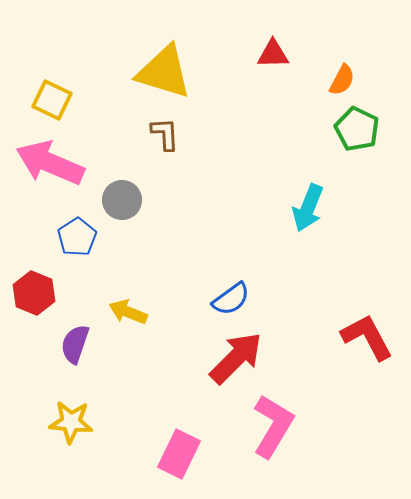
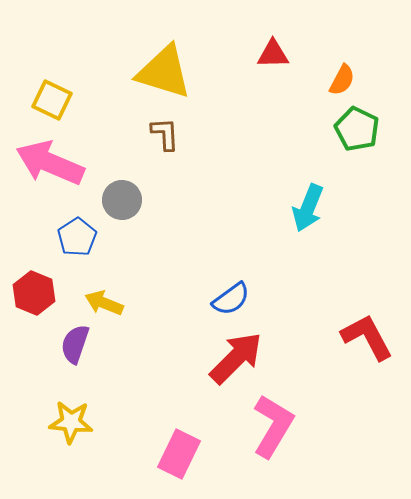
yellow arrow: moved 24 px left, 9 px up
